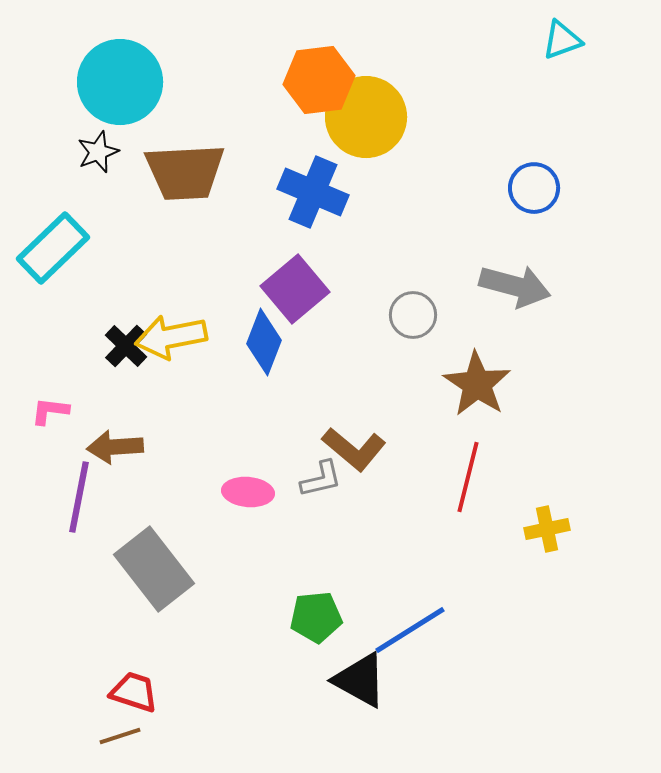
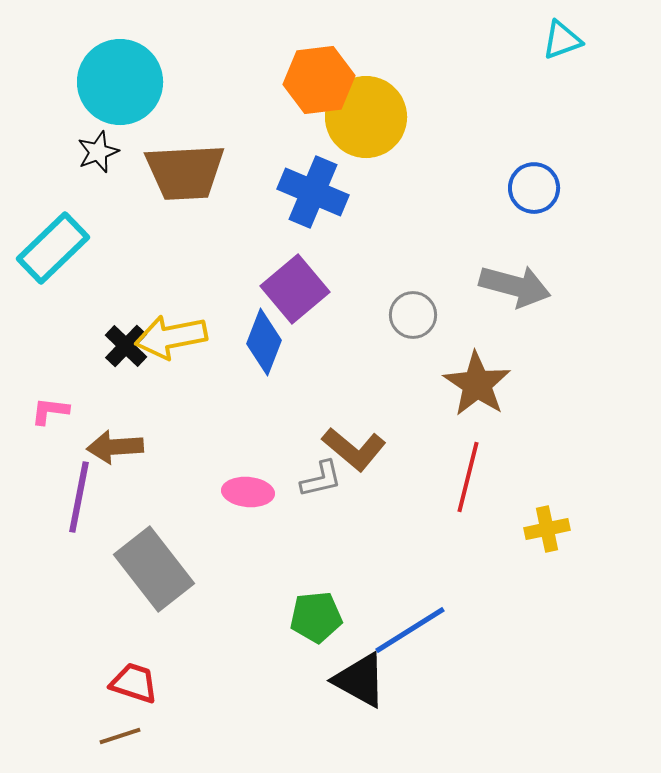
red trapezoid: moved 9 px up
